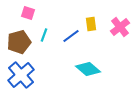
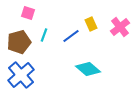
yellow rectangle: rotated 16 degrees counterclockwise
